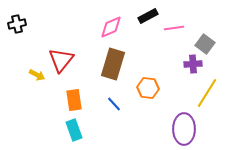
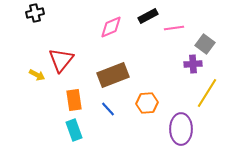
black cross: moved 18 px right, 11 px up
brown rectangle: moved 11 px down; rotated 52 degrees clockwise
orange hexagon: moved 1 px left, 15 px down; rotated 10 degrees counterclockwise
blue line: moved 6 px left, 5 px down
purple ellipse: moved 3 px left
